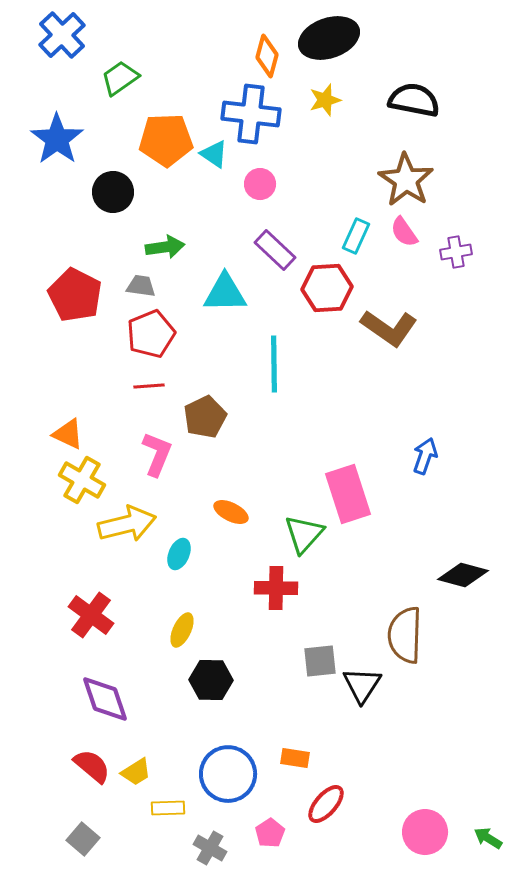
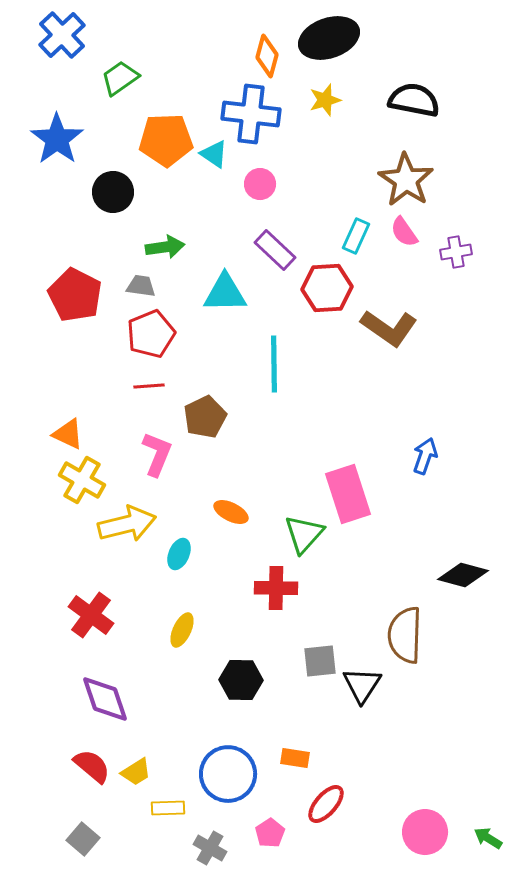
black hexagon at (211, 680): moved 30 px right
